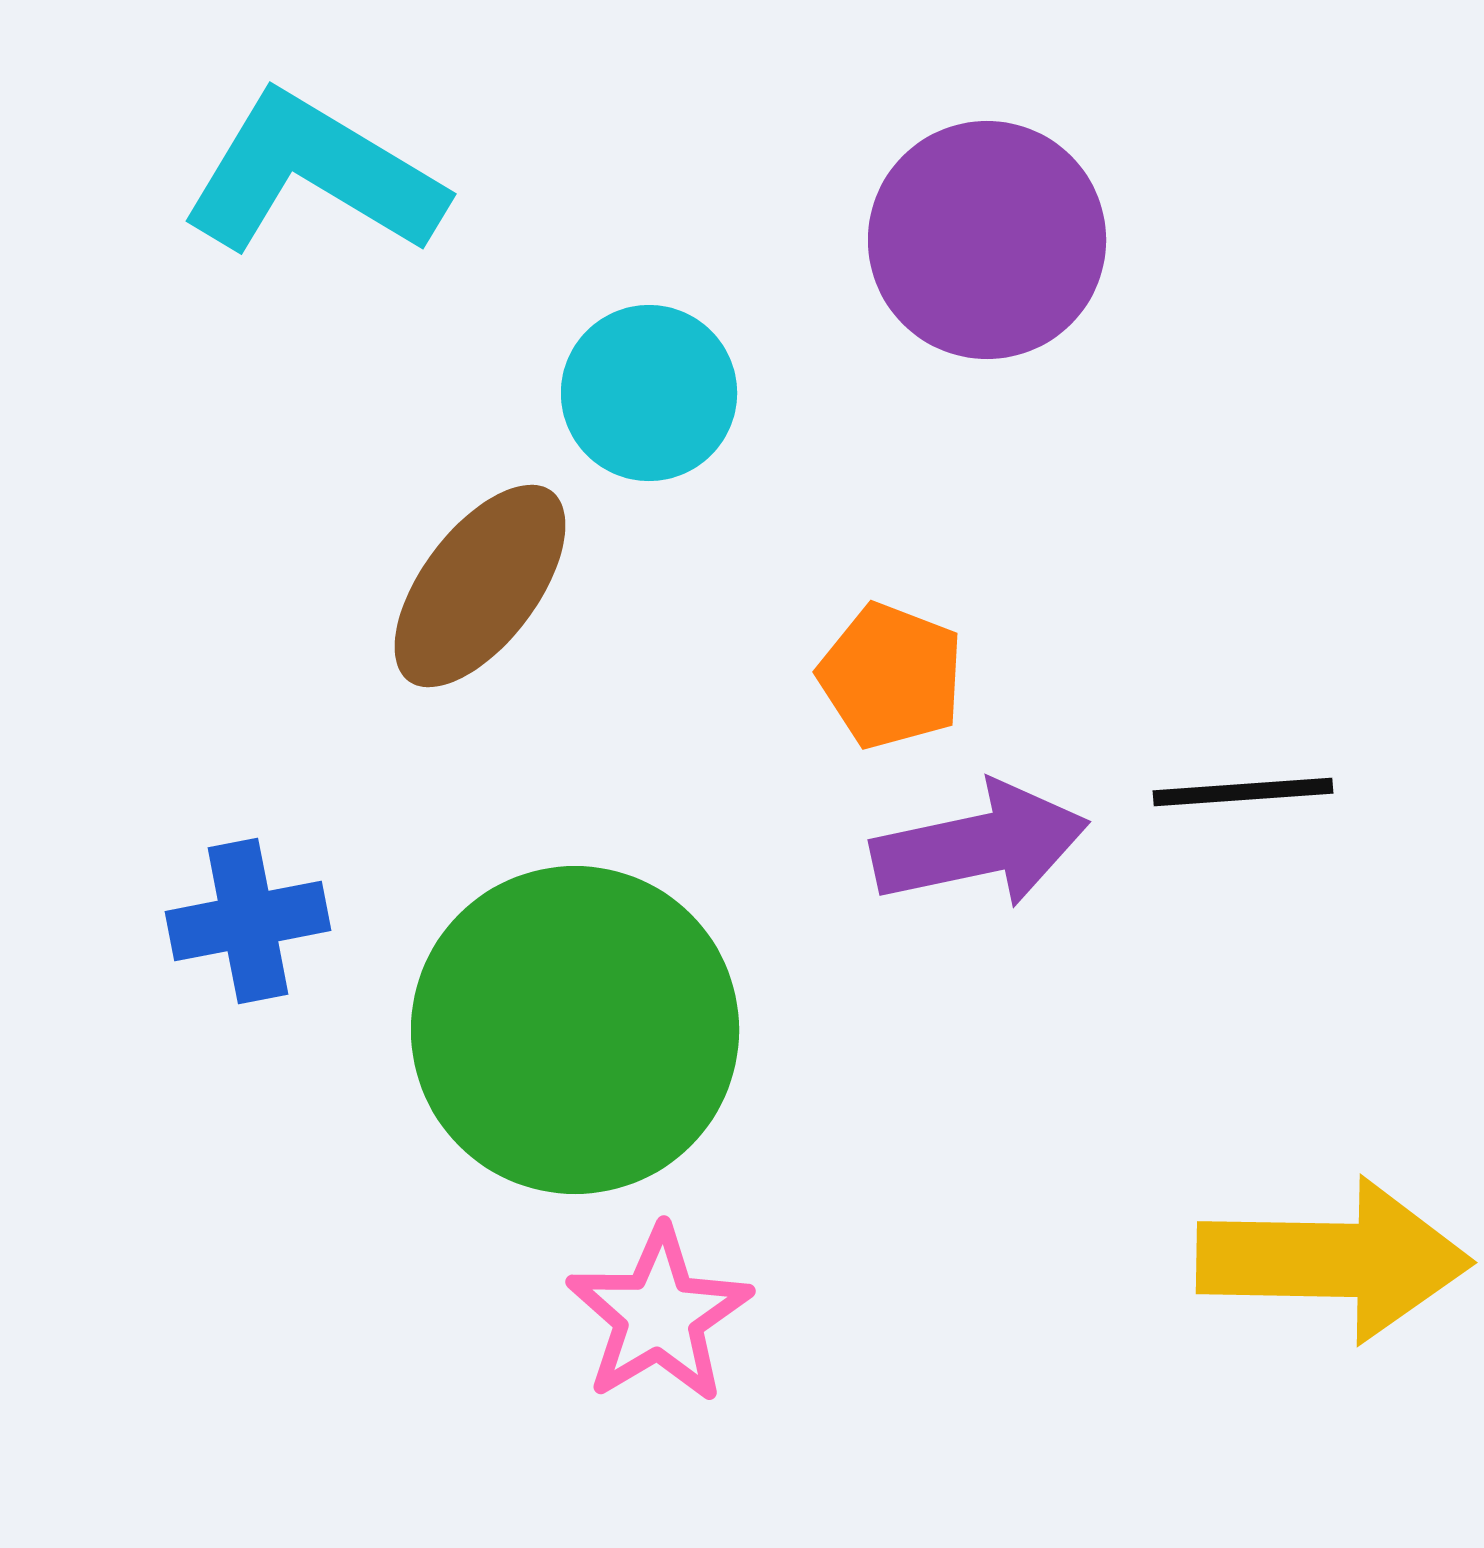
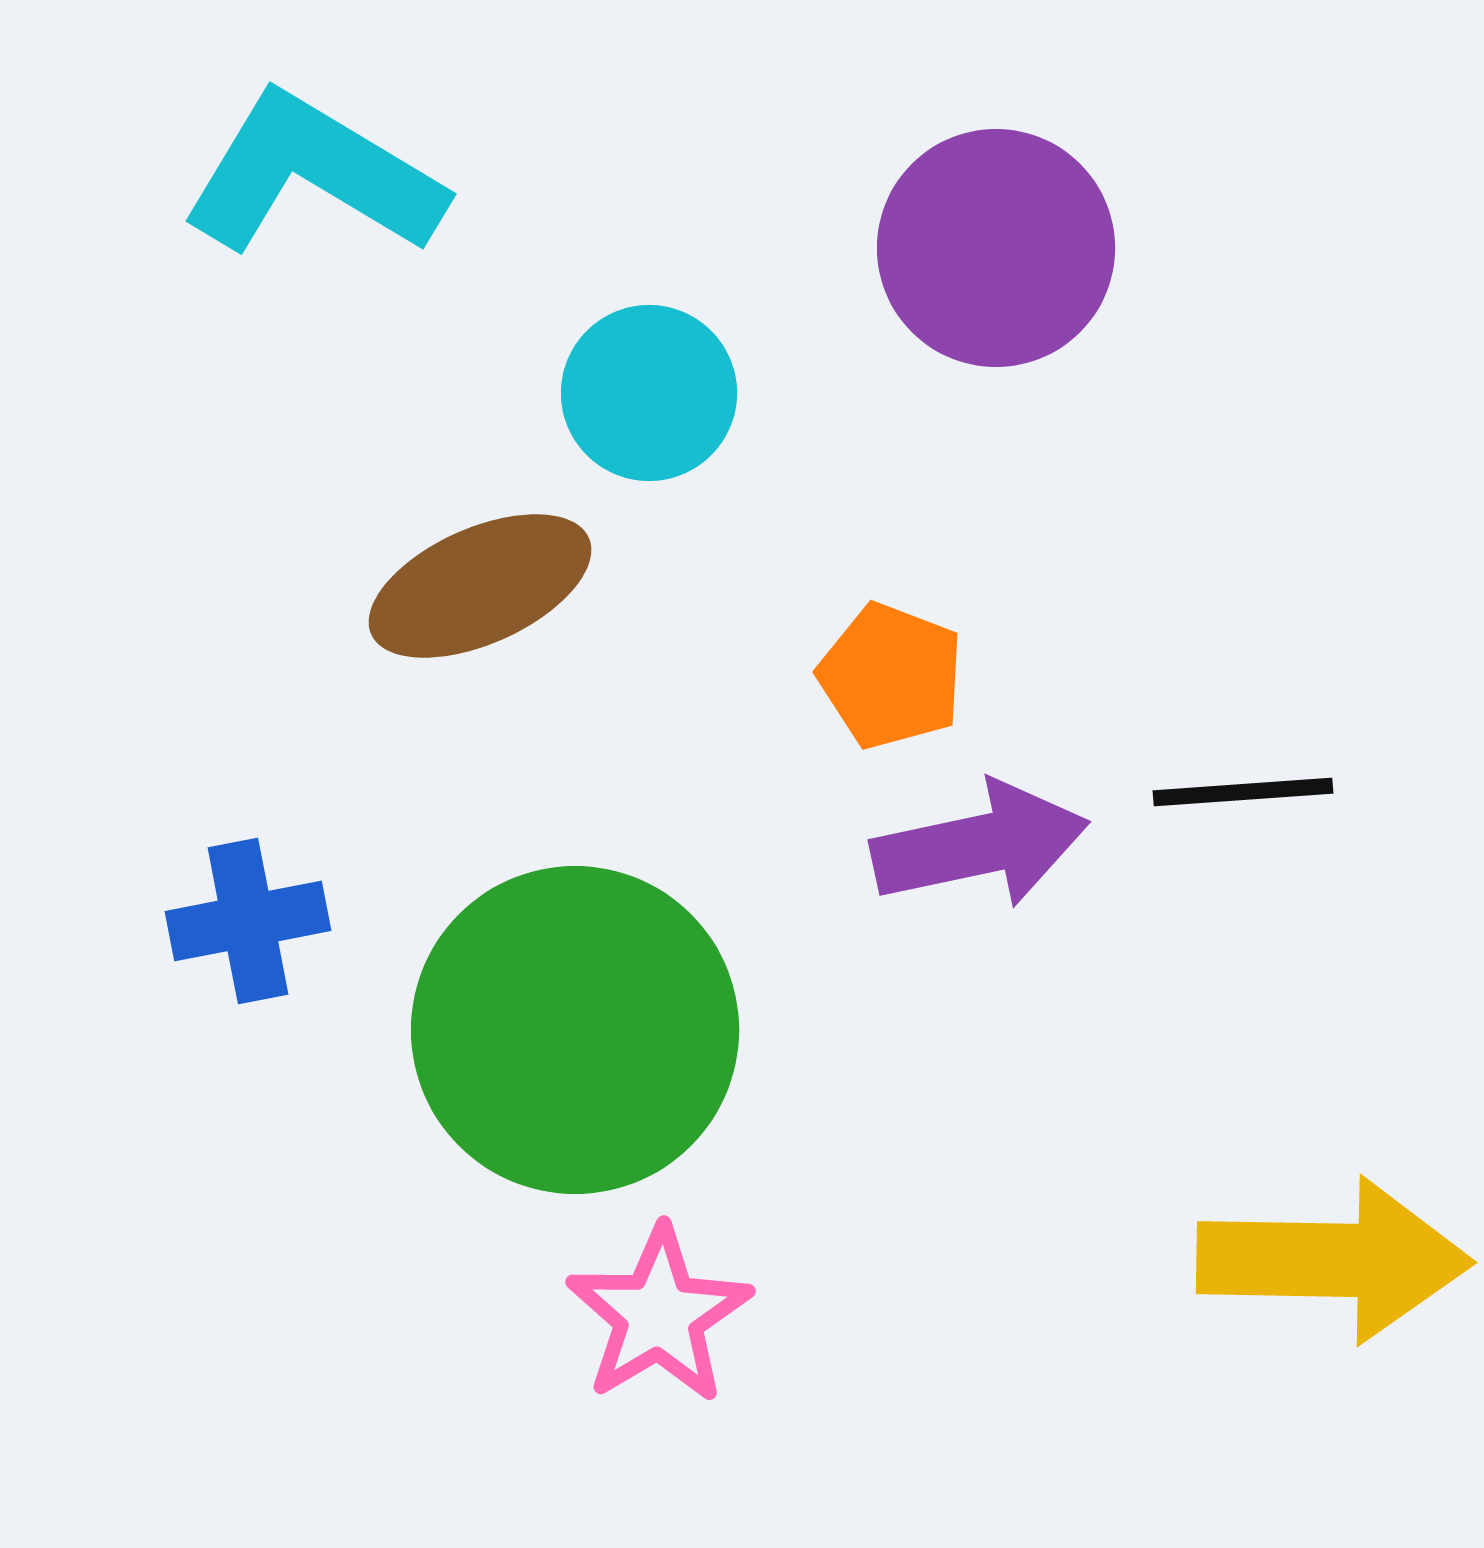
purple circle: moved 9 px right, 8 px down
brown ellipse: rotated 29 degrees clockwise
